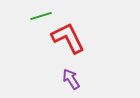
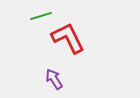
purple arrow: moved 17 px left
